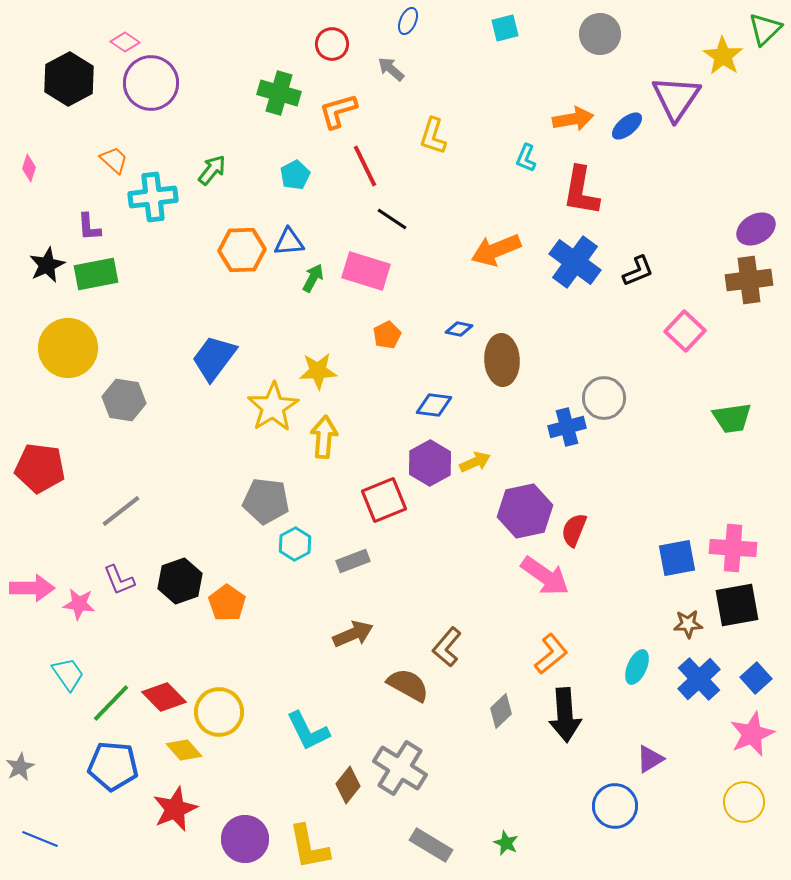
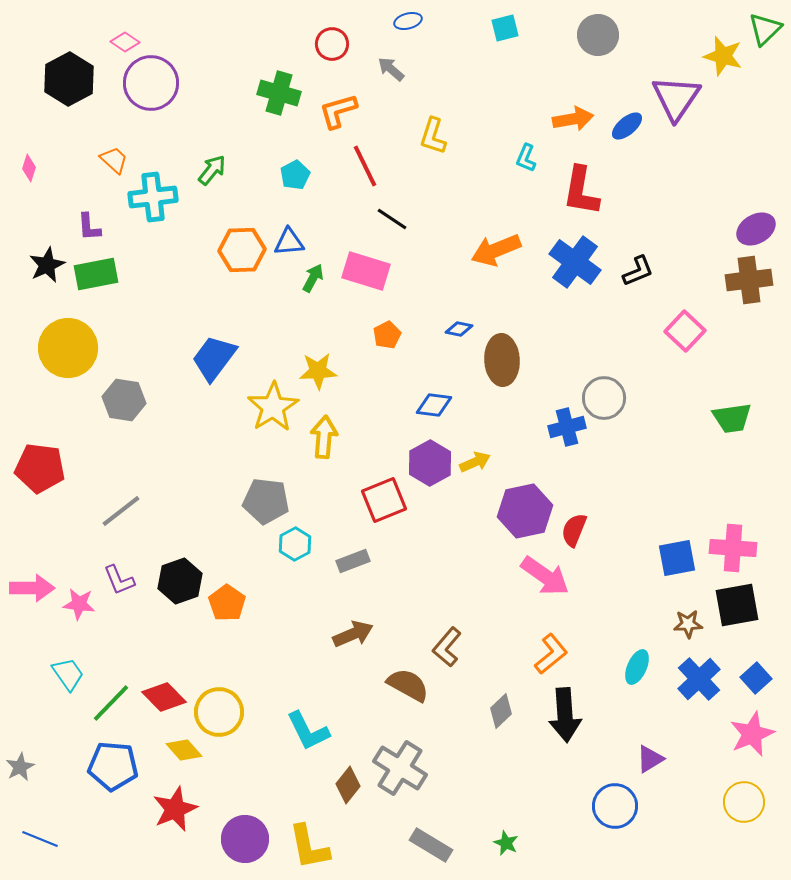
blue ellipse at (408, 21): rotated 52 degrees clockwise
gray circle at (600, 34): moved 2 px left, 1 px down
yellow star at (723, 56): rotated 18 degrees counterclockwise
